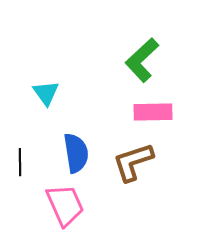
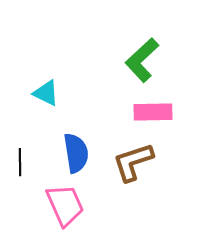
cyan triangle: rotated 28 degrees counterclockwise
